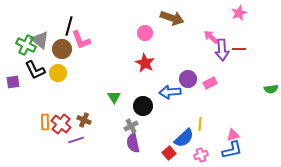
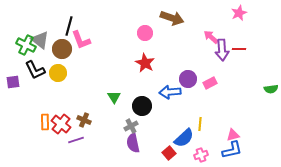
black circle: moved 1 px left
